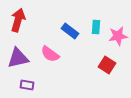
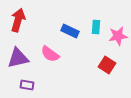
blue rectangle: rotated 12 degrees counterclockwise
